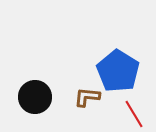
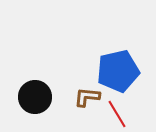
blue pentagon: rotated 27 degrees clockwise
red line: moved 17 px left
